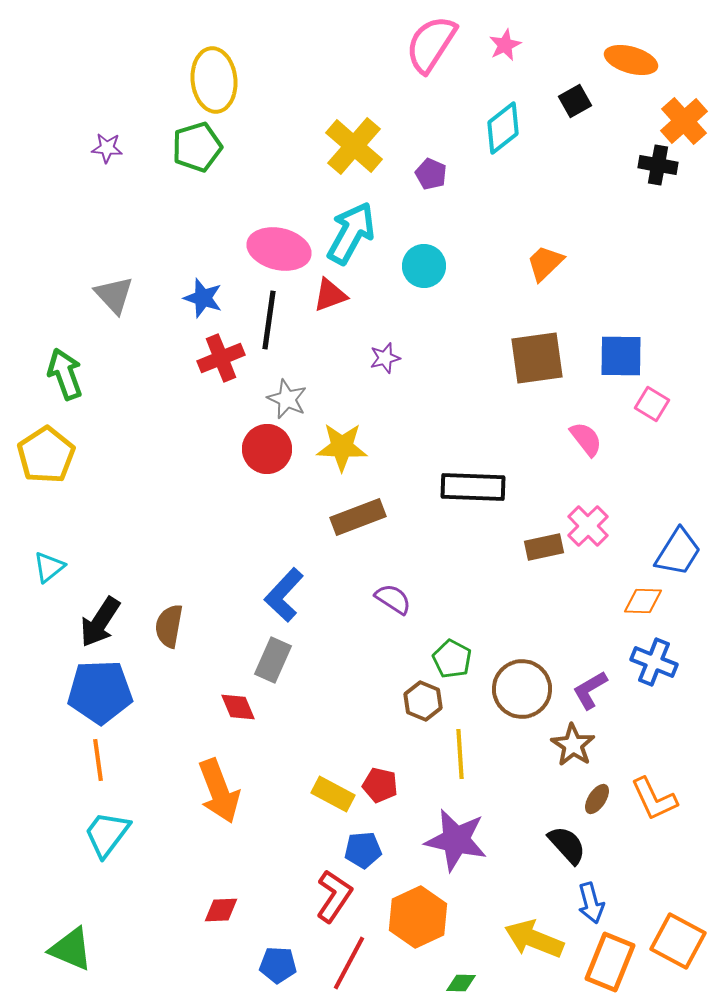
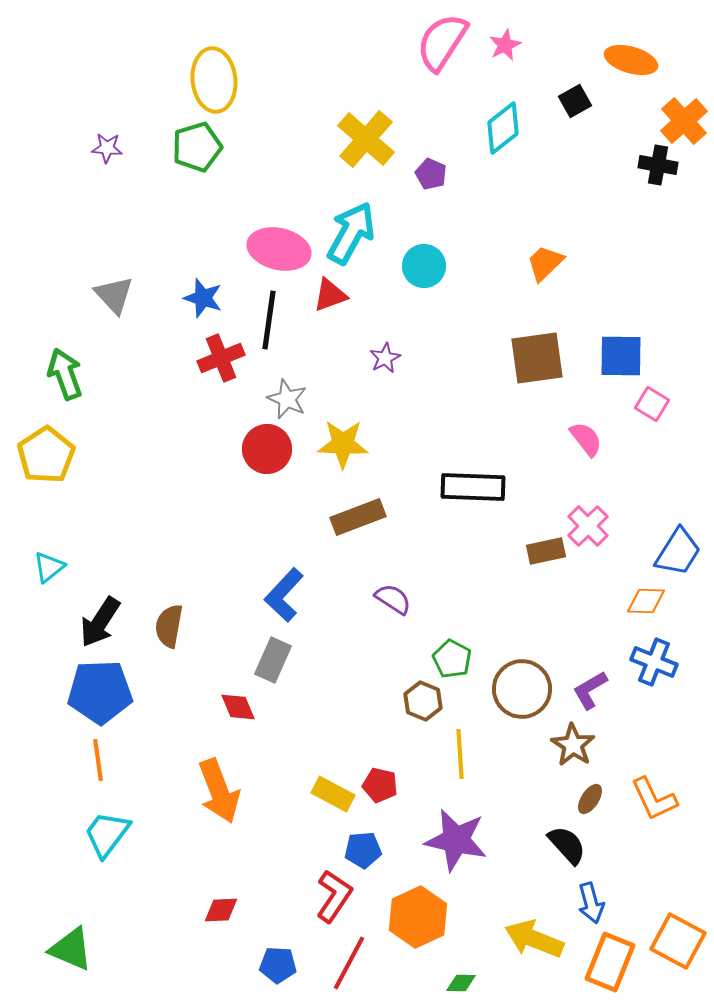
pink semicircle at (431, 44): moved 11 px right, 2 px up
yellow cross at (354, 146): moved 12 px right, 7 px up
purple star at (385, 358): rotated 12 degrees counterclockwise
yellow star at (342, 447): moved 1 px right, 3 px up
brown rectangle at (544, 547): moved 2 px right, 4 px down
orange diamond at (643, 601): moved 3 px right
brown ellipse at (597, 799): moved 7 px left
